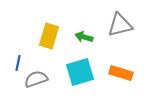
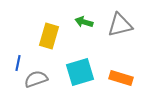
green arrow: moved 15 px up
orange rectangle: moved 5 px down
